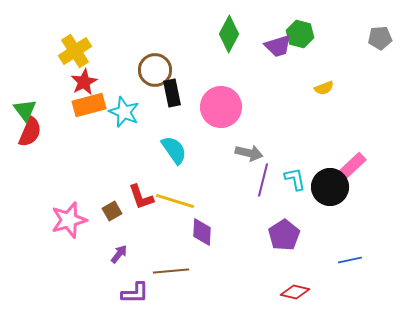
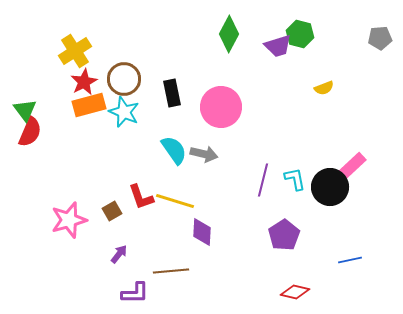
brown circle: moved 31 px left, 9 px down
gray arrow: moved 45 px left, 1 px down
